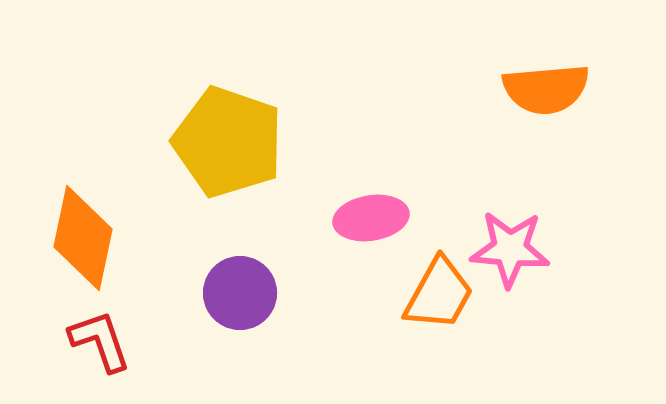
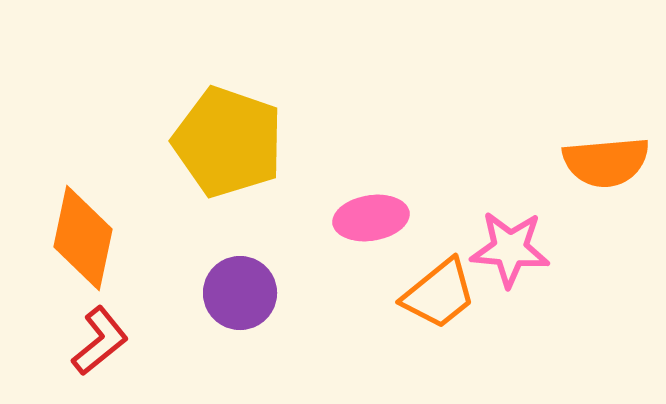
orange semicircle: moved 60 px right, 73 px down
orange trapezoid: rotated 22 degrees clockwise
red L-shape: rotated 70 degrees clockwise
